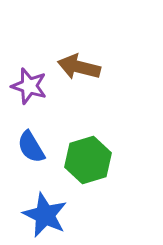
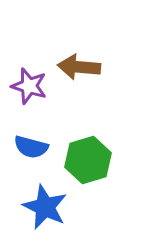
brown arrow: rotated 9 degrees counterclockwise
blue semicircle: rotated 44 degrees counterclockwise
blue star: moved 8 px up
